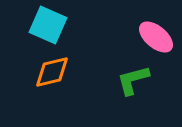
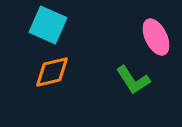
pink ellipse: rotated 24 degrees clockwise
green L-shape: rotated 108 degrees counterclockwise
